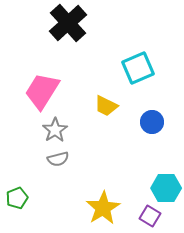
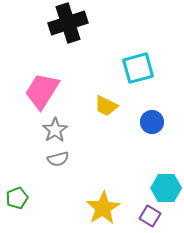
black cross: rotated 24 degrees clockwise
cyan square: rotated 8 degrees clockwise
